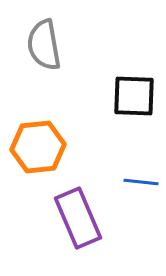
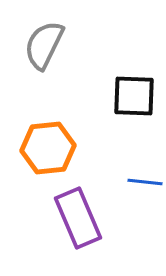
gray semicircle: rotated 36 degrees clockwise
orange hexagon: moved 10 px right, 1 px down
blue line: moved 4 px right
